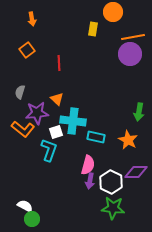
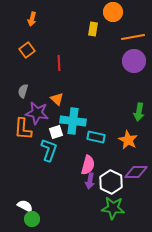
orange arrow: rotated 24 degrees clockwise
purple circle: moved 4 px right, 7 px down
gray semicircle: moved 3 px right, 1 px up
purple star: rotated 15 degrees clockwise
orange L-shape: rotated 55 degrees clockwise
